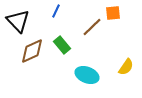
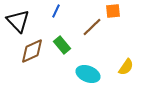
orange square: moved 2 px up
cyan ellipse: moved 1 px right, 1 px up
